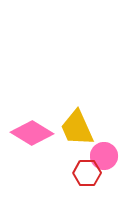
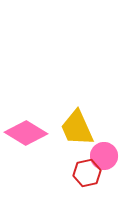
pink diamond: moved 6 px left
red hexagon: rotated 12 degrees counterclockwise
